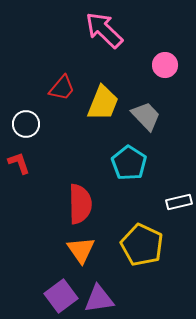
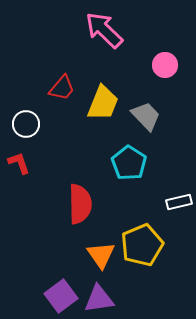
yellow pentagon: rotated 24 degrees clockwise
orange triangle: moved 20 px right, 5 px down
